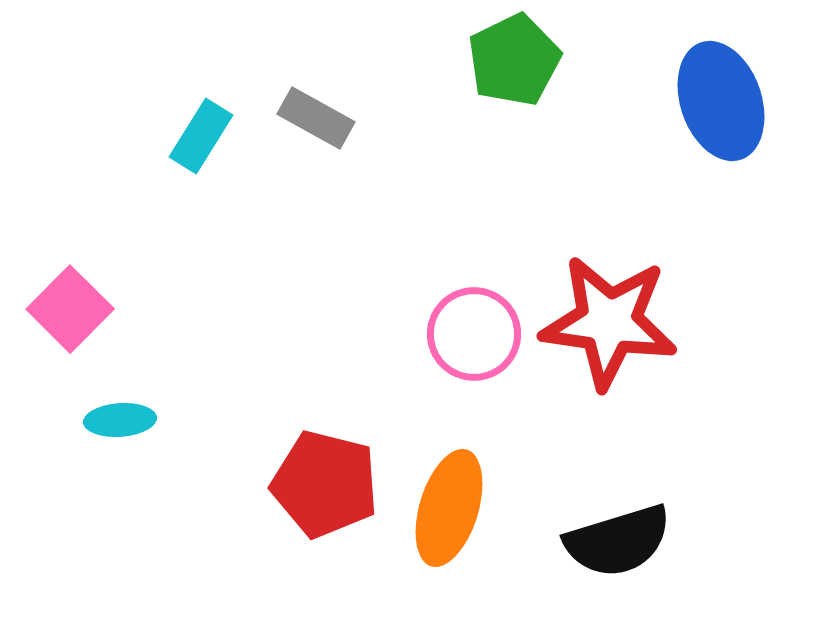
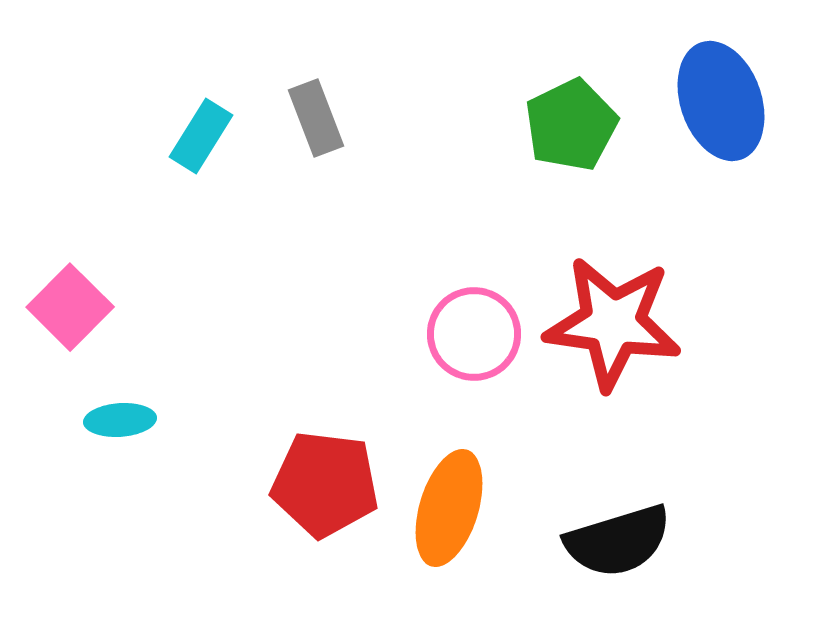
green pentagon: moved 57 px right, 65 px down
gray rectangle: rotated 40 degrees clockwise
pink square: moved 2 px up
red star: moved 4 px right, 1 px down
red pentagon: rotated 7 degrees counterclockwise
